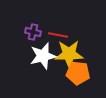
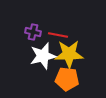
orange pentagon: moved 11 px left, 6 px down
